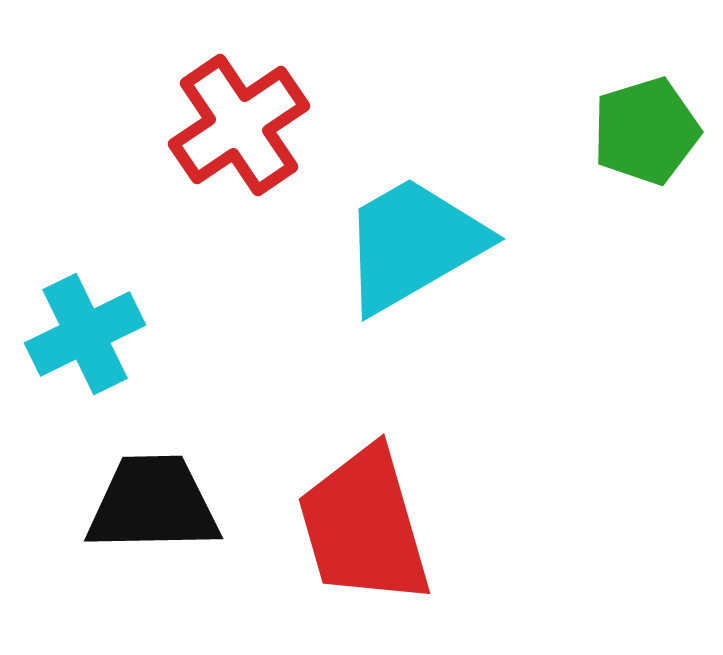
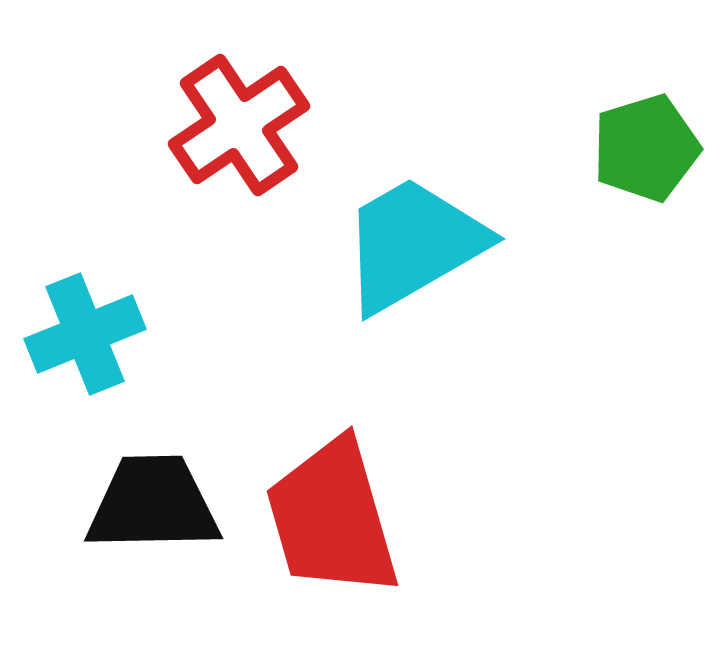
green pentagon: moved 17 px down
cyan cross: rotated 4 degrees clockwise
red trapezoid: moved 32 px left, 8 px up
